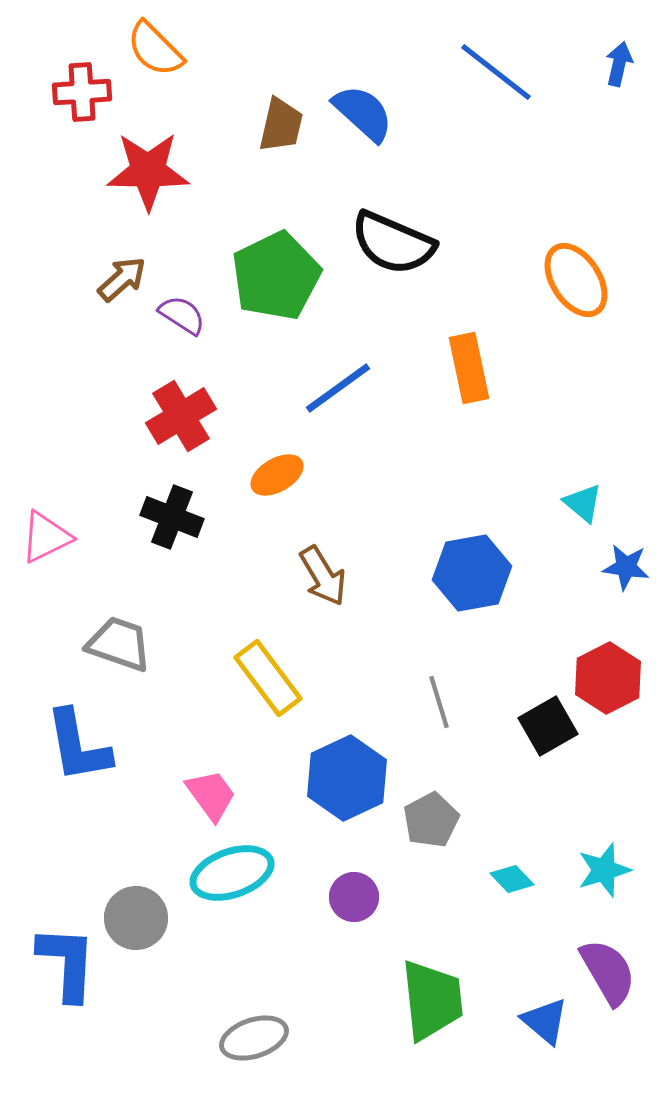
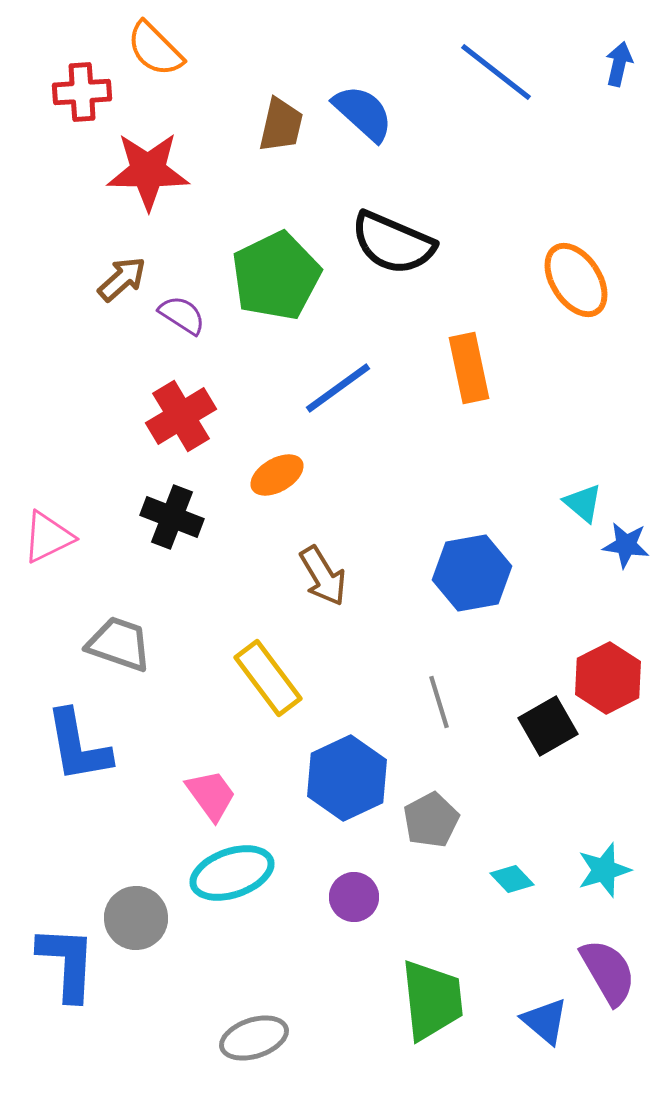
pink triangle at (46, 537): moved 2 px right
blue star at (626, 567): moved 22 px up
